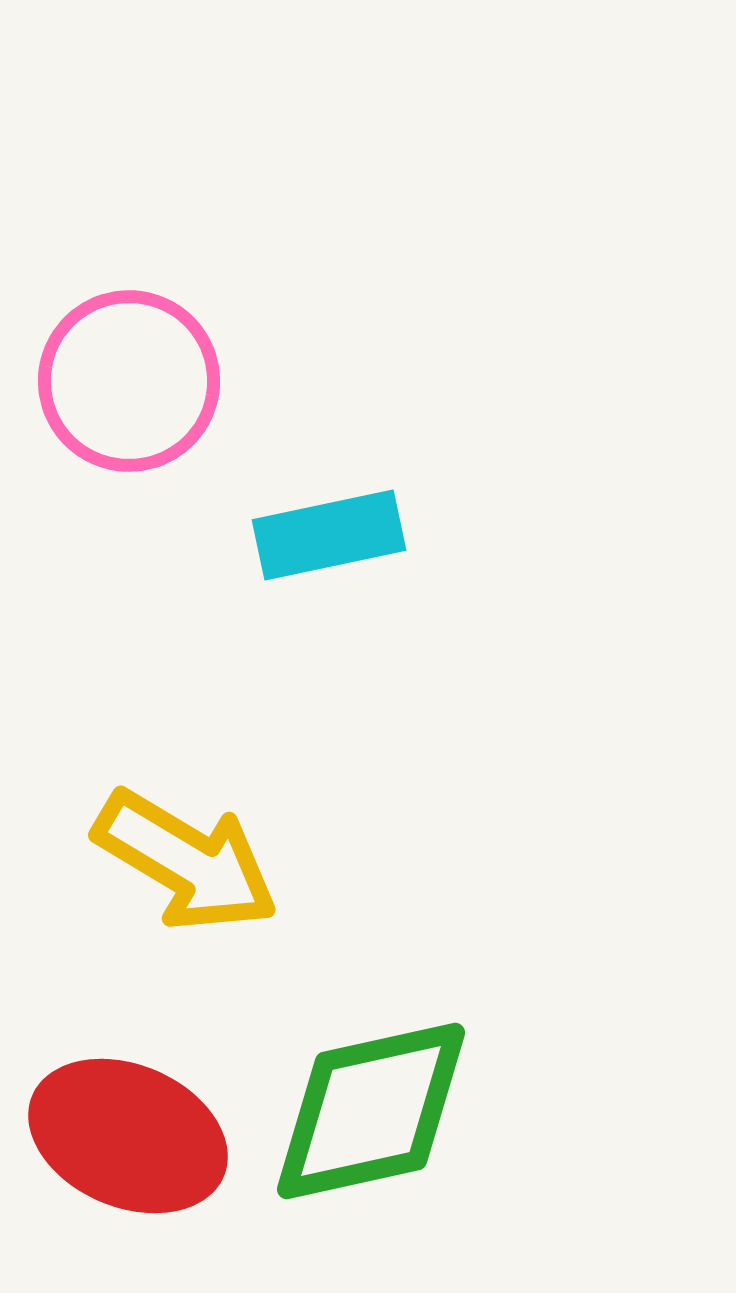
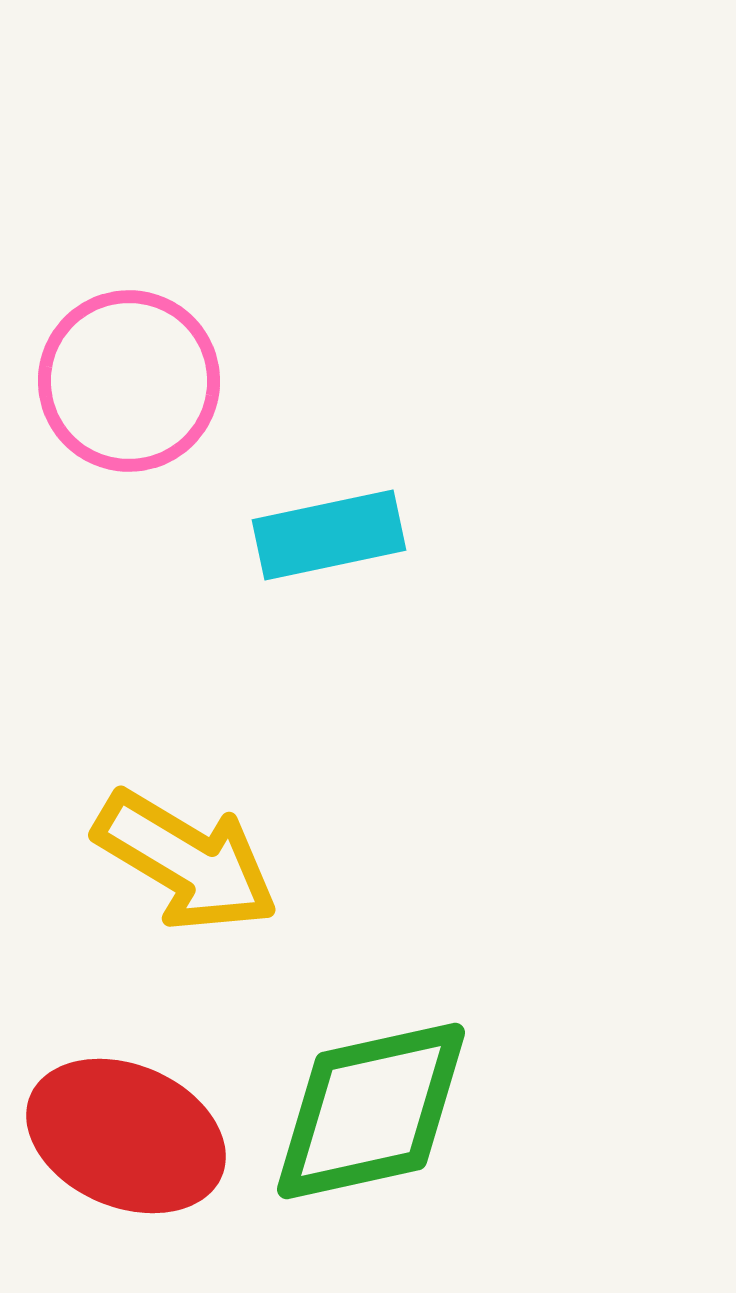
red ellipse: moved 2 px left
